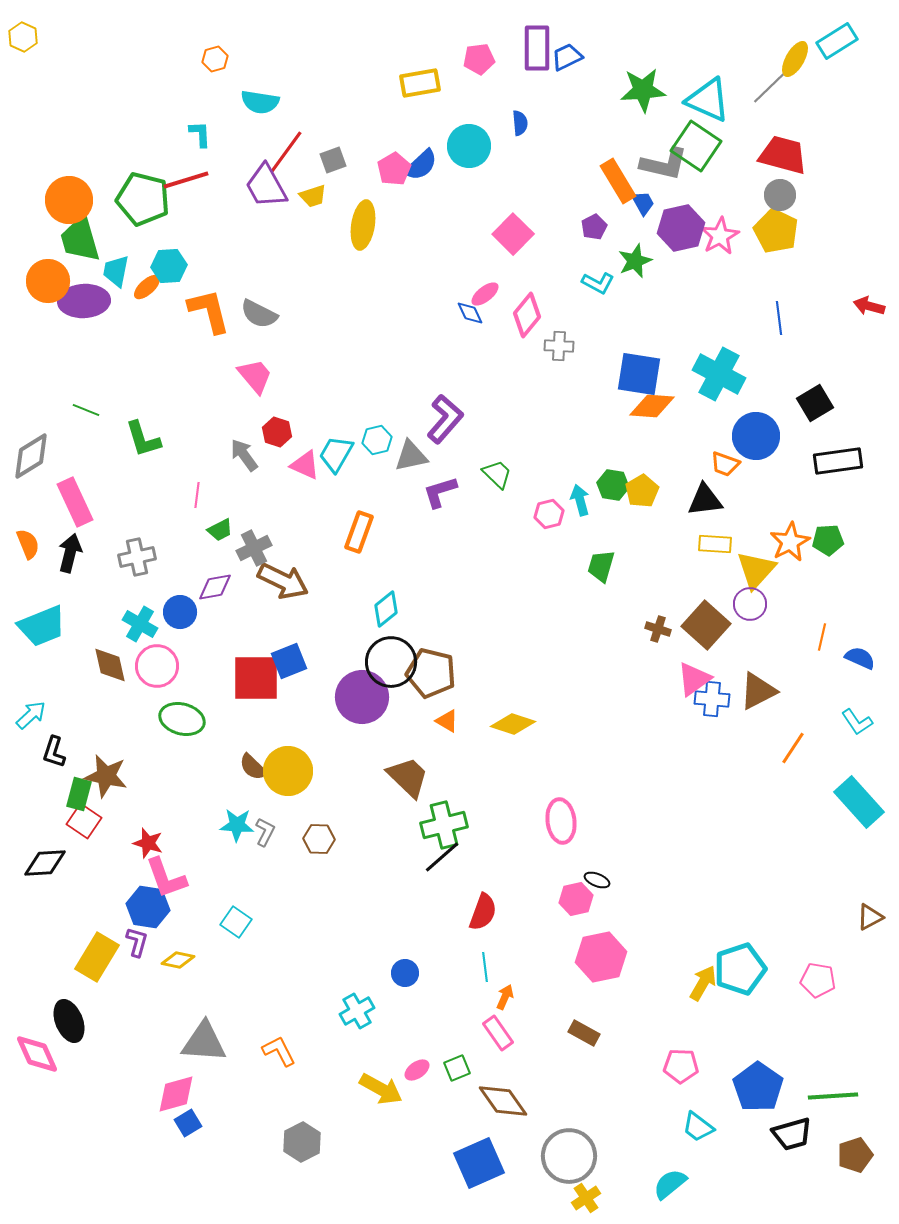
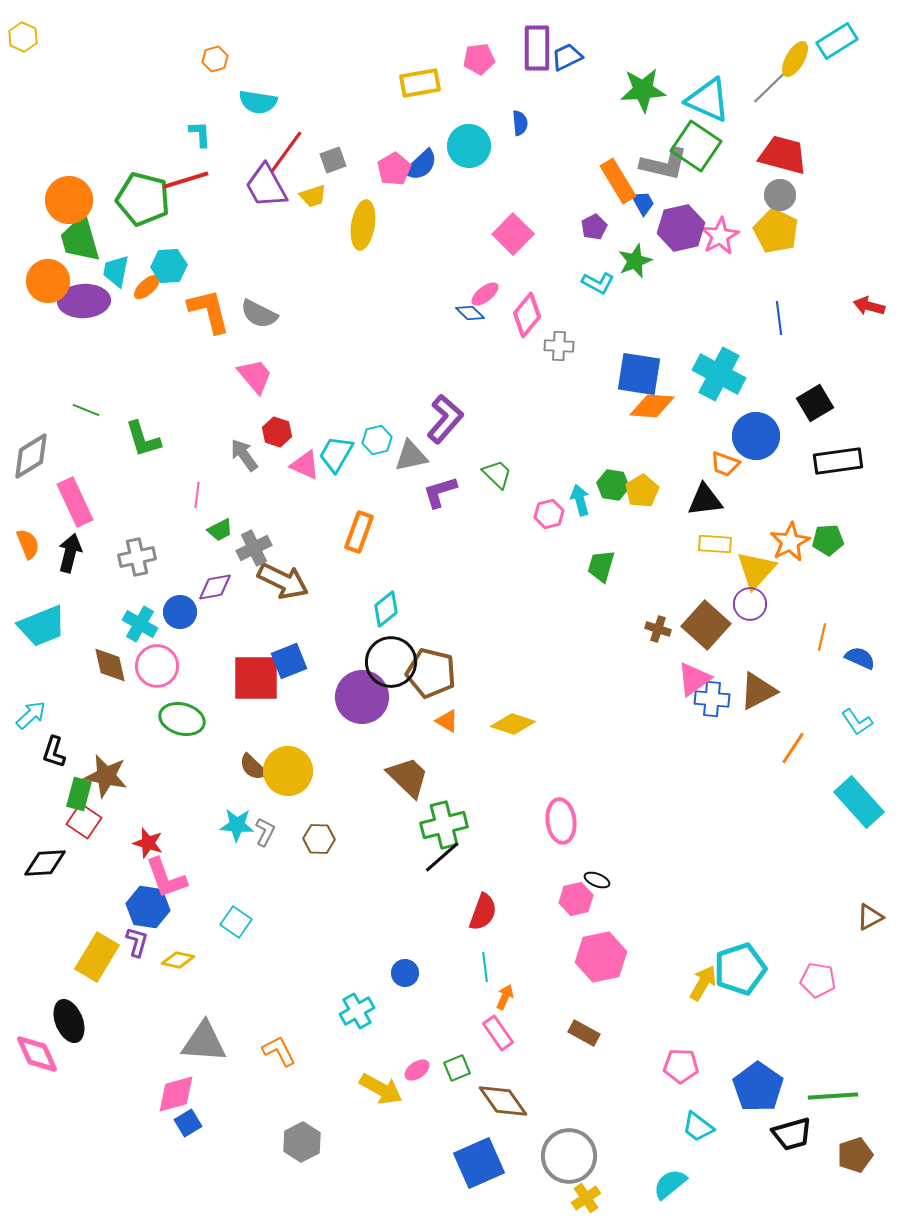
cyan semicircle at (260, 102): moved 2 px left
blue diamond at (470, 313): rotated 20 degrees counterclockwise
